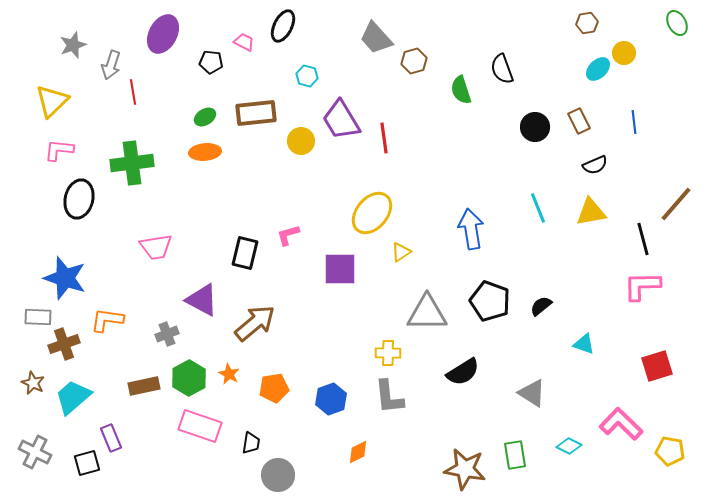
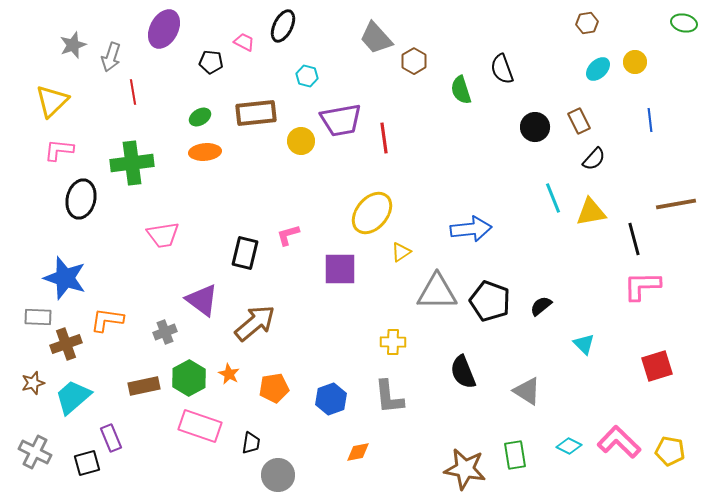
green ellipse at (677, 23): moved 7 px right; rotated 50 degrees counterclockwise
purple ellipse at (163, 34): moved 1 px right, 5 px up
yellow circle at (624, 53): moved 11 px right, 9 px down
brown hexagon at (414, 61): rotated 15 degrees counterclockwise
gray arrow at (111, 65): moved 8 px up
green ellipse at (205, 117): moved 5 px left
purple trapezoid at (341, 120): rotated 69 degrees counterclockwise
blue line at (634, 122): moved 16 px right, 2 px up
black semicircle at (595, 165): moved 1 px left, 6 px up; rotated 25 degrees counterclockwise
black ellipse at (79, 199): moved 2 px right
brown line at (676, 204): rotated 39 degrees clockwise
cyan line at (538, 208): moved 15 px right, 10 px up
blue arrow at (471, 229): rotated 93 degrees clockwise
black line at (643, 239): moved 9 px left
pink trapezoid at (156, 247): moved 7 px right, 12 px up
purple triangle at (202, 300): rotated 9 degrees clockwise
gray triangle at (427, 313): moved 10 px right, 21 px up
gray cross at (167, 334): moved 2 px left, 2 px up
brown cross at (64, 344): moved 2 px right
cyan triangle at (584, 344): rotated 25 degrees clockwise
yellow cross at (388, 353): moved 5 px right, 11 px up
black semicircle at (463, 372): rotated 100 degrees clockwise
brown star at (33, 383): rotated 30 degrees clockwise
gray triangle at (532, 393): moved 5 px left, 2 px up
pink L-shape at (621, 424): moved 2 px left, 18 px down
orange diamond at (358, 452): rotated 15 degrees clockwise
